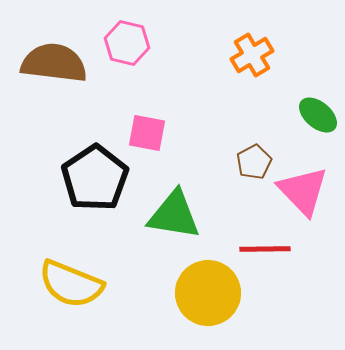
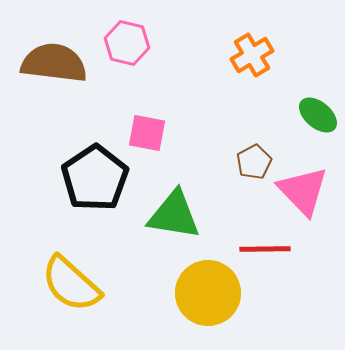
yellow semicircle: rotated 20 degrees clockwise
